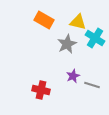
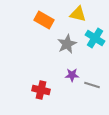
yellow triangle: moved 8 px up
purple star: moved 1 px left, 1 px up; rotated 24 degrees clockwise
